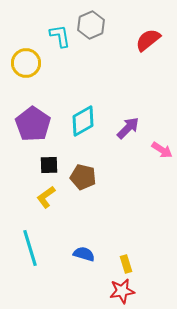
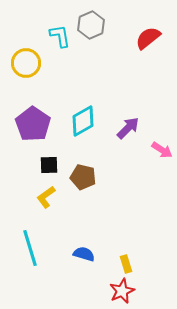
red semicircle: moved 2 px up
red star: rotated 15 degrees counterclockwise
